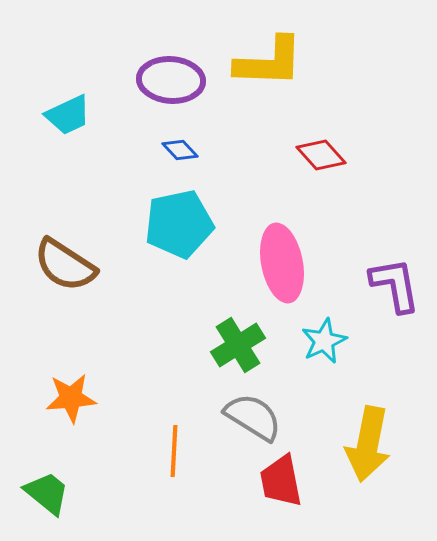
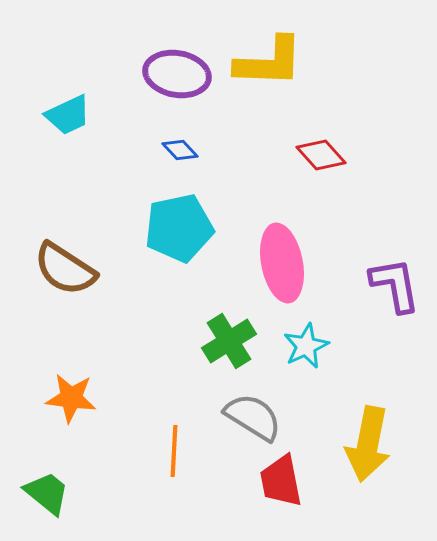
purple ellipse: moved 6 px right, 6 px up; rotated 6 degrees clockwise
cyan pentagon: moved 4 px down
brown semicircle: moved 4 px down
cyan star: moved 18 px left, 5 px down
green cross: moved 9 px left, 4 px up
orange star: rotated 12 degrees clockwise
